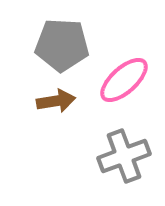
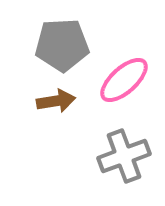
gray pentagon: rotated 6 degrees counterclockwise
